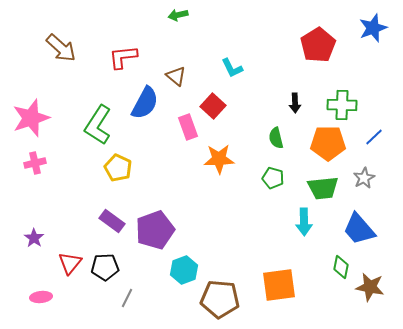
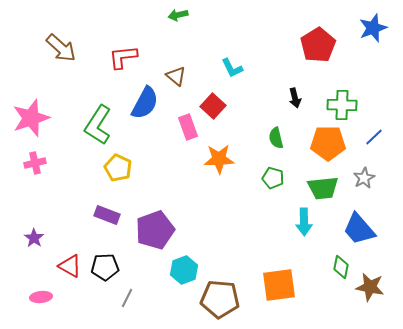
black arrow: moved 5 px up; rotated 12 degrees counterclockwise
purple rectangle: moved 5 px left, 6 px up; rotated 15 degrees counterclockwise
red triangle: moved 3 px down; rotated 40 degrees counterclockwise
